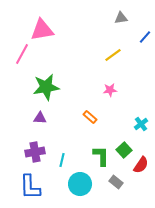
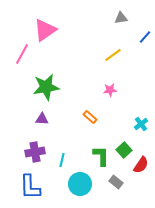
pink triangle: moved 3 px right; rotated 25 degrees counterclockwise
purple triangle: moved 2 px right, 1 px down
